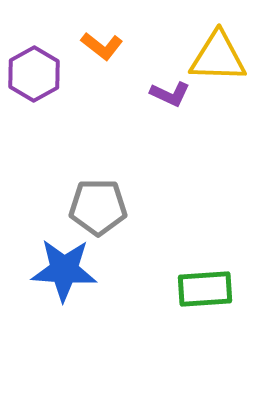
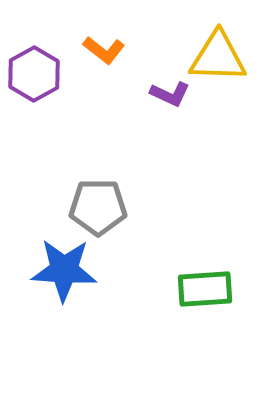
orange L-shape: moved 2 px right, 4 px down
